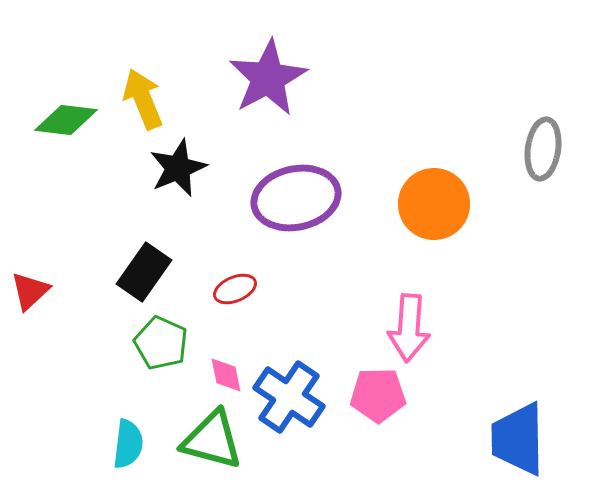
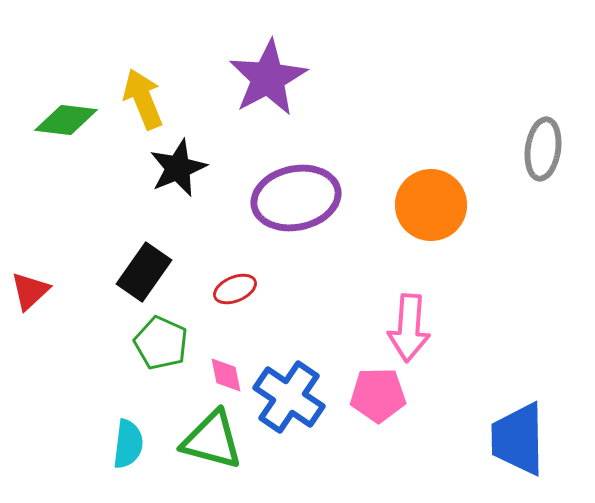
orange circle: moved 3 px left, 1 px down
